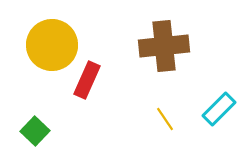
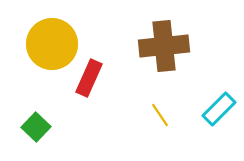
yellow circle: moved 1 px up
red rectangle: moved 2 px right, 2 px up
yellow line: moved 5 px left, 4 px up
green square: moved 1 px right, 4 px up
